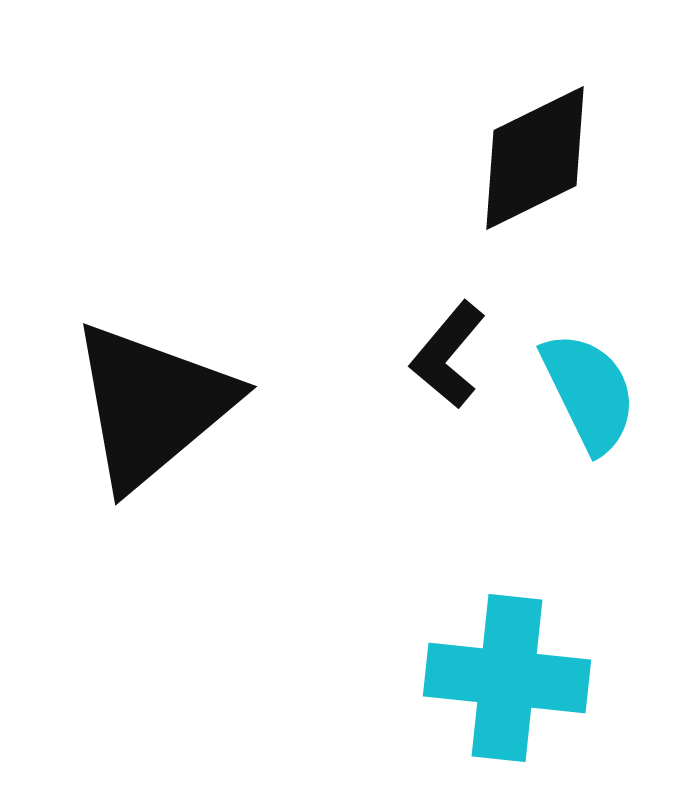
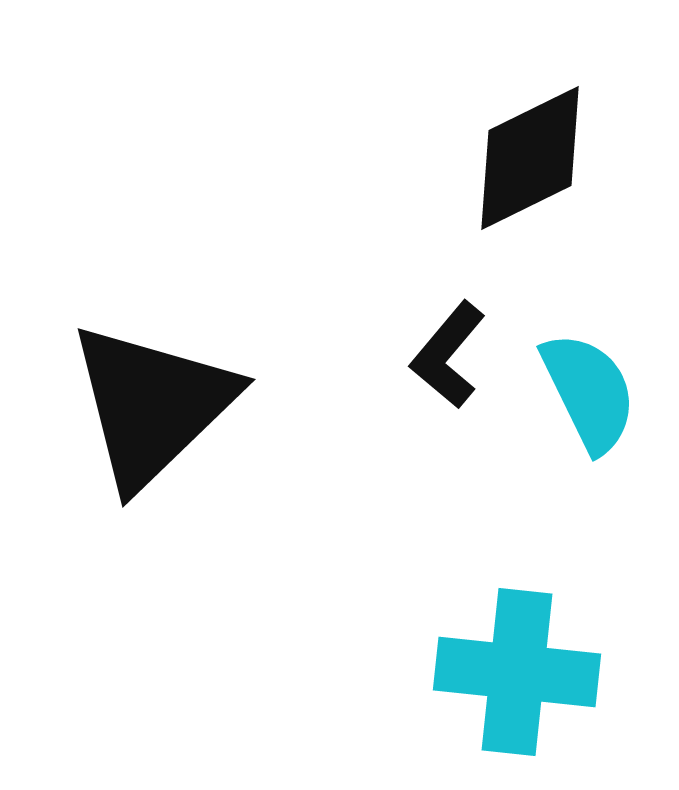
black diamond: moved 5 px left
black triangle: rotated 4 degrees counterclockwise
cyan cross: moved 10 px right, 6 px up
